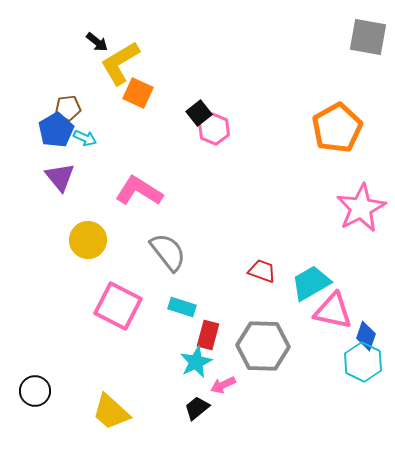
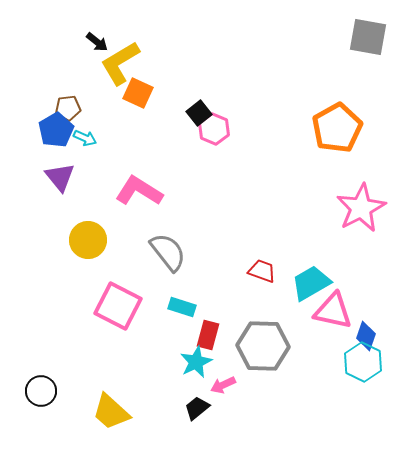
black circle: moved 6 px right
